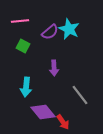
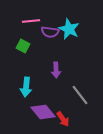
pink line: moved 11 px right
purple semicircle: rotated 48 degrees clockwise
purple arrow: moved 2 px right, 2 px down
red arrow: moved 3 px up
